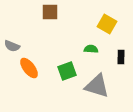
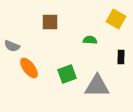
brown square: moved 10 px down
yellow square: moved 9 px right, 5 px up
green semicircle: moved 1 px left, 9 px up
green square: moved 3 px down
gray triangle: rotated 16 degrees counterclockwise
